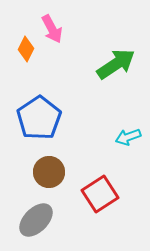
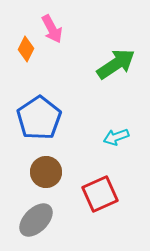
cyan arrow: moved 12 px left
brown circle: moved 3 px left
red square: rotated 9 degrees clockwise
